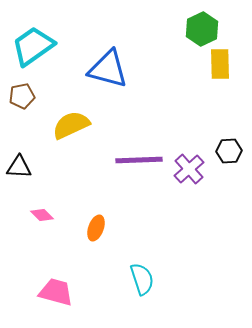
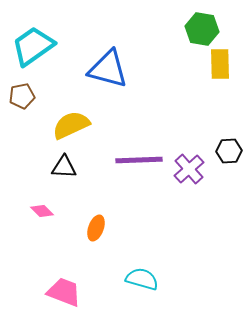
green hexagon: rotated 24 degrees counterclockwise
black triangle: moved 45 px right
pink diamond: moved 4 px up
cyan semicircle: rotated 56 degrees counterclockwise
pink trapezoid: moved 8 px right; rotated 6 degrees clockwise
